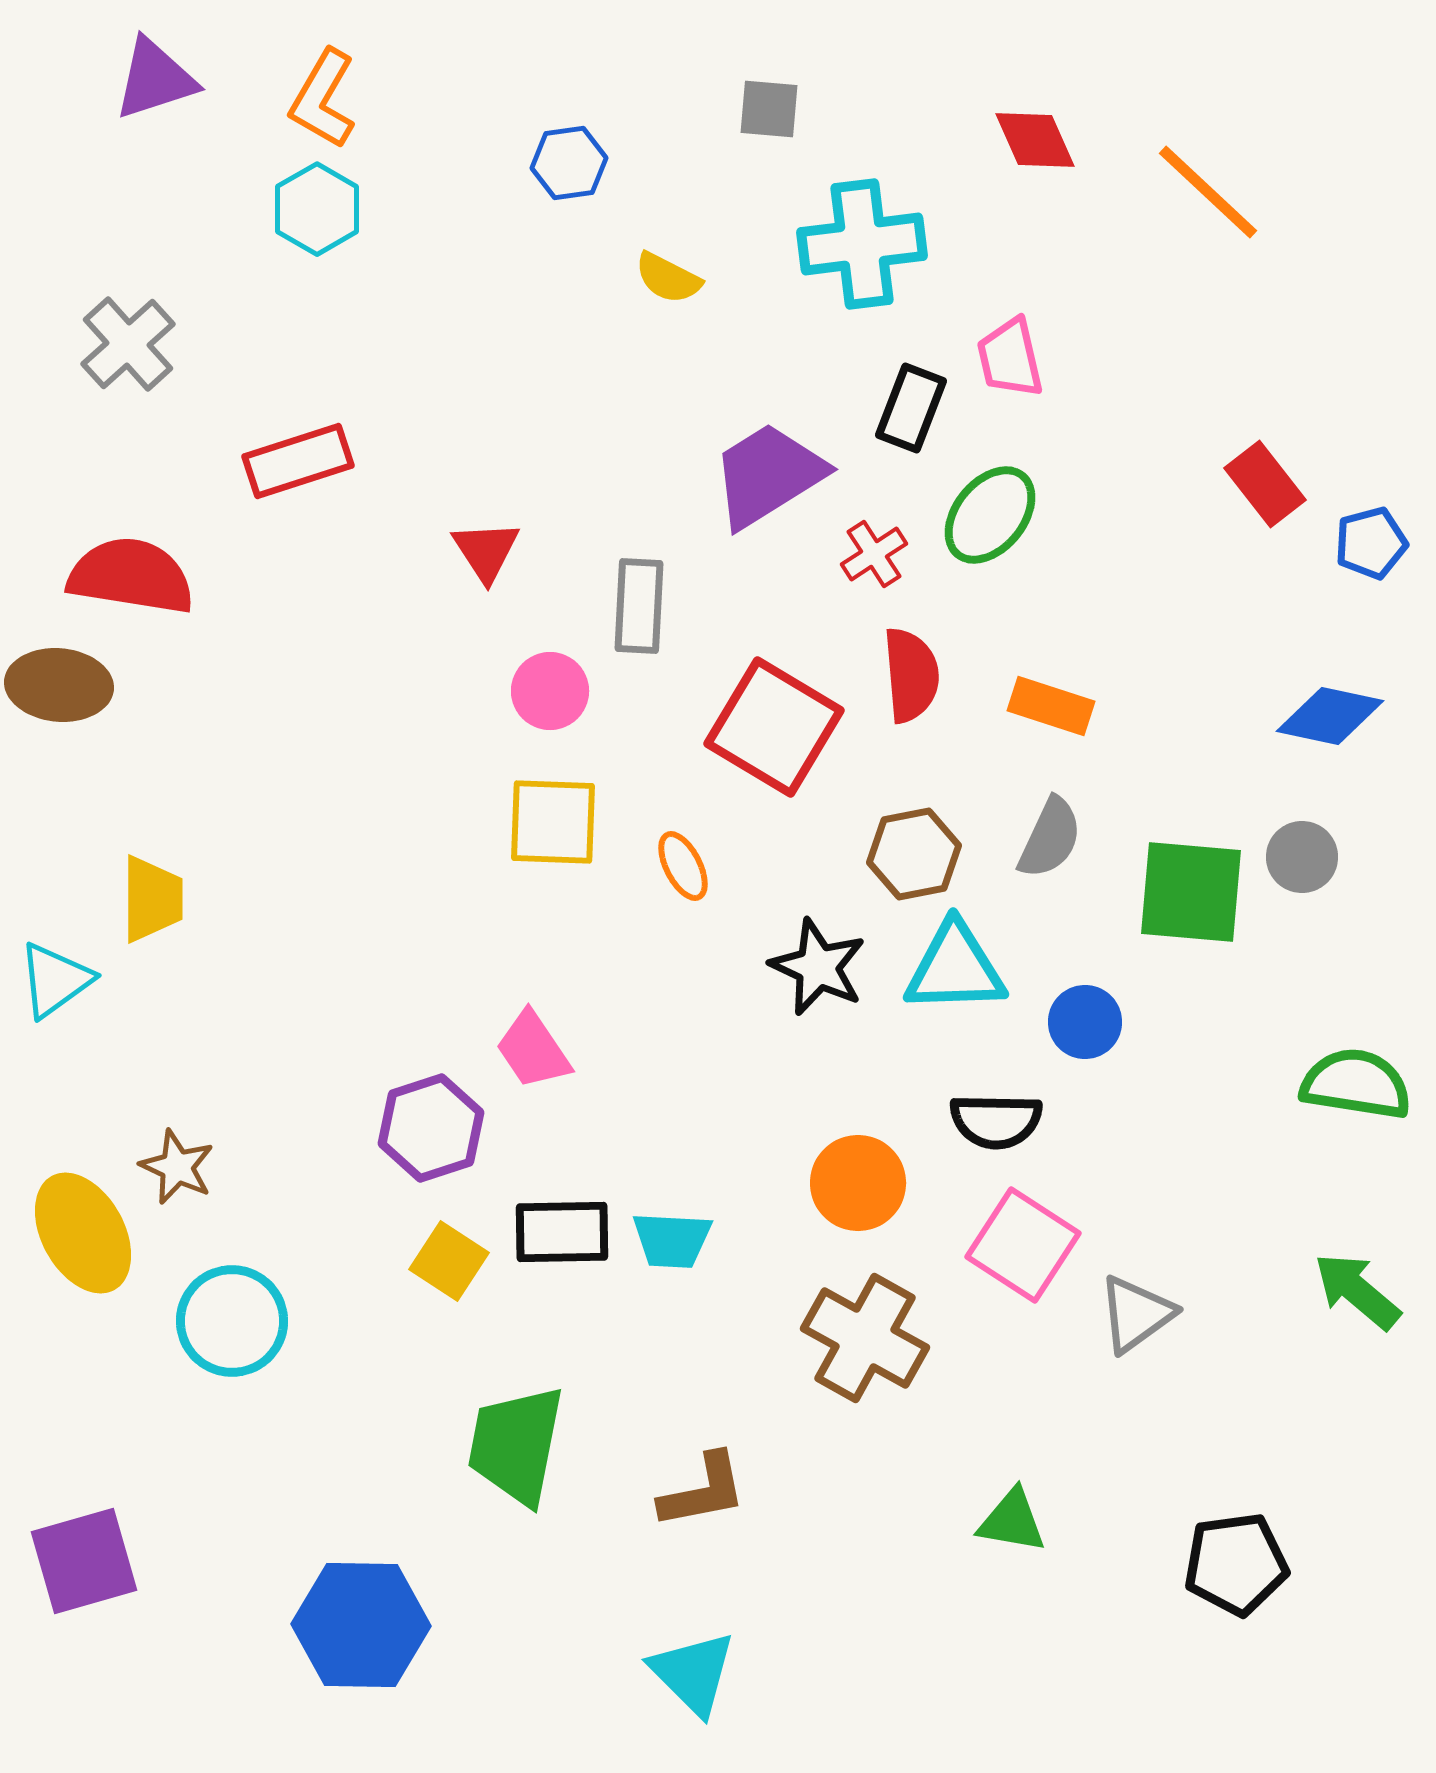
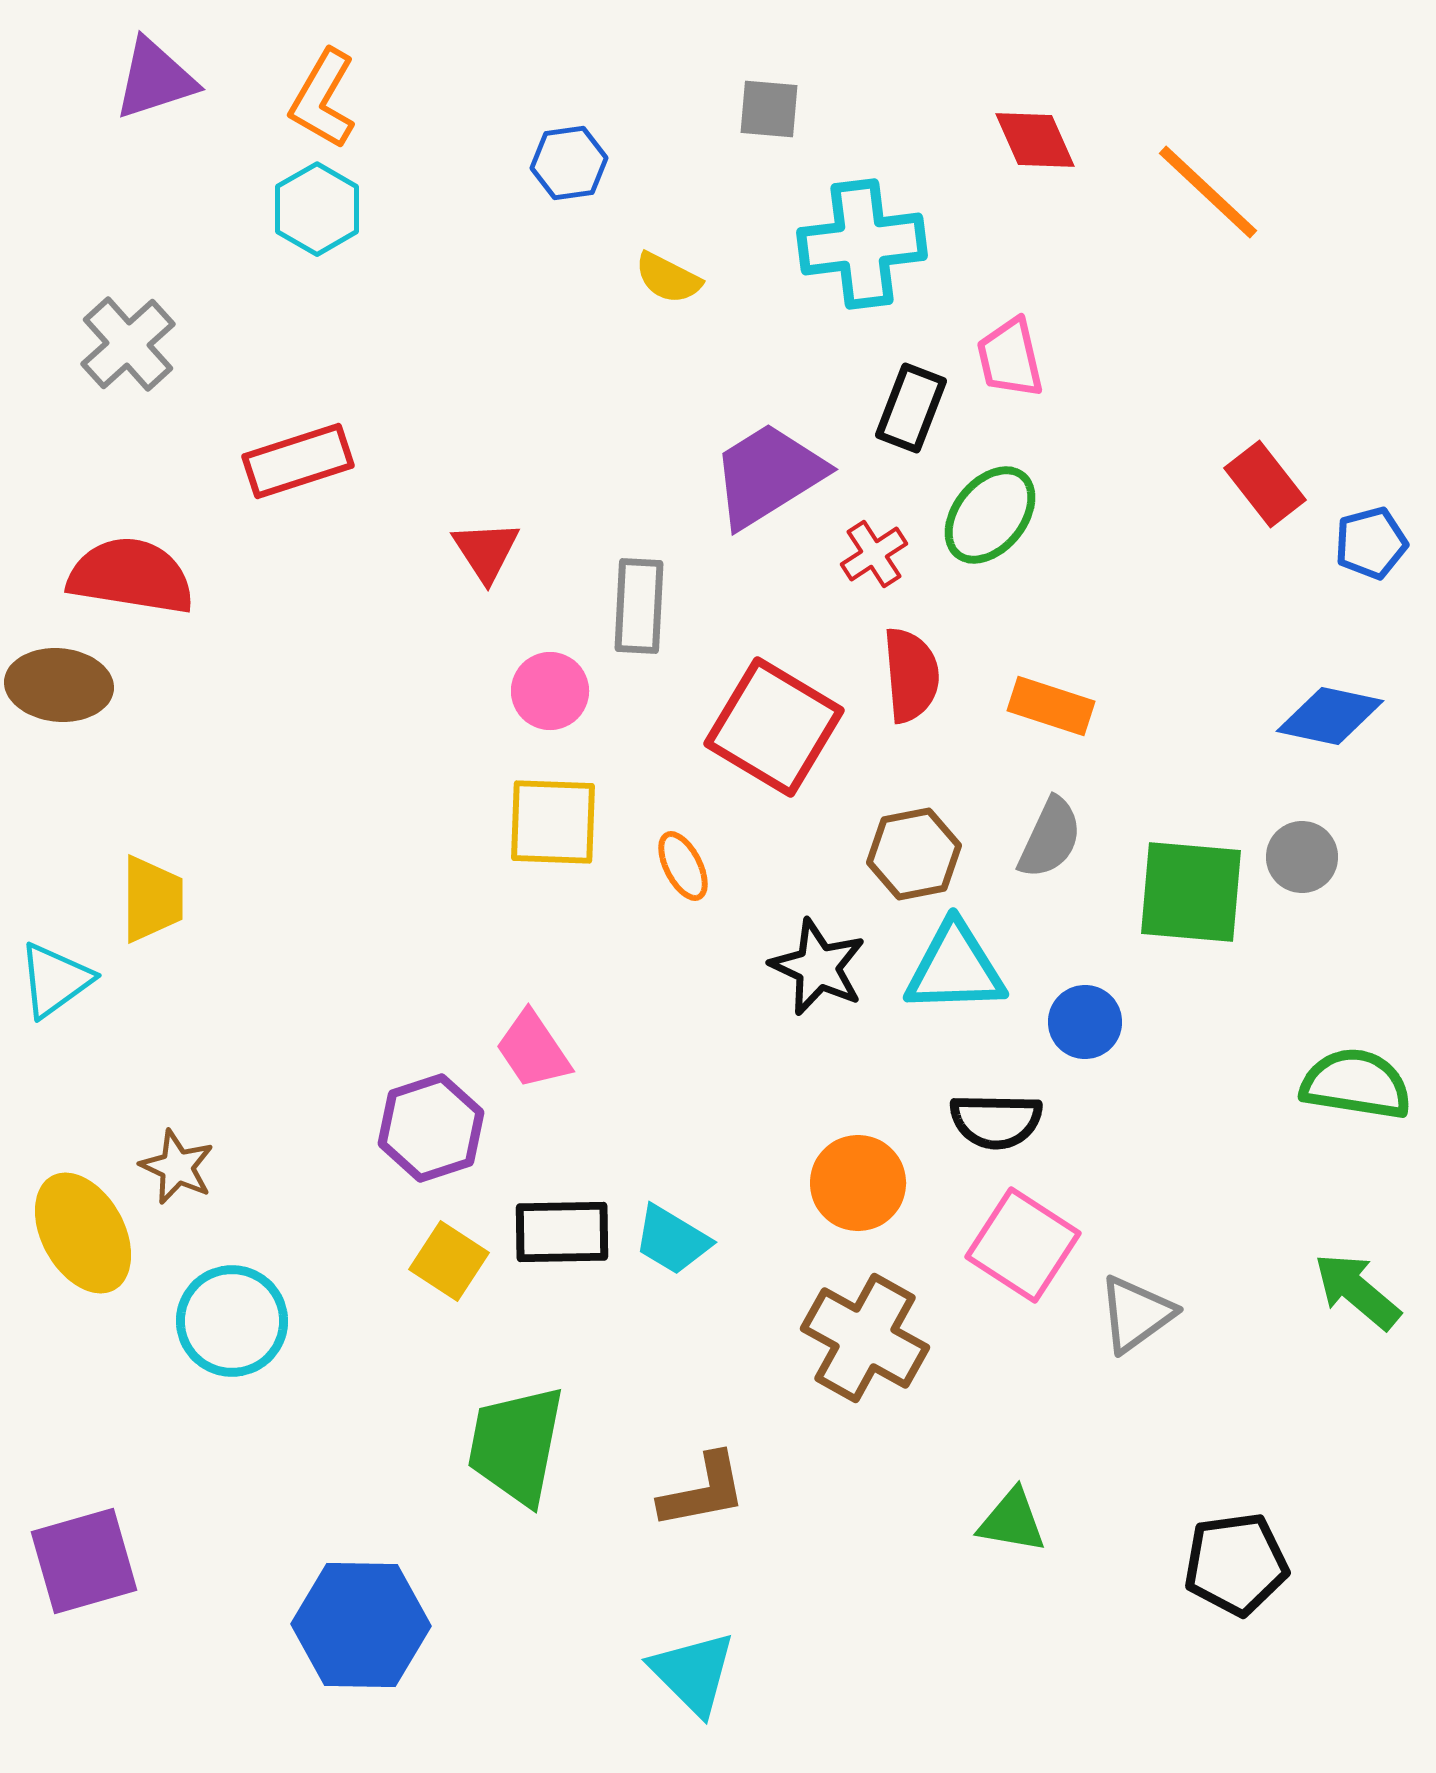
cyan trapezoid at (672, 1240): rotated 28 degrees clockwise
